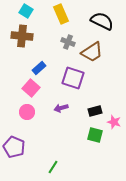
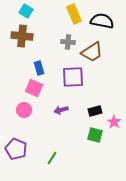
yellow rectangle: moved 13 px right
black semicircle: rotated 15 degrees counterclockwise
gray cross: rotated 16 degrees counterclockwise
blue rectangle: rotated 64 degrees counterclockwise
purple square: moved 1 px up; rotated 20 degrees counterclockwise
pink square: moved 3 px right; rotated 18 degrees counterclockwise
purple arrow: moved 2 px down
pink circle: moved 3 px left, 2 px up
pink star: rotated 16 degrees clockwise
purple pentagon: moved 2 px right, 2 px down
green line: moved 1 px left, 9 px up
